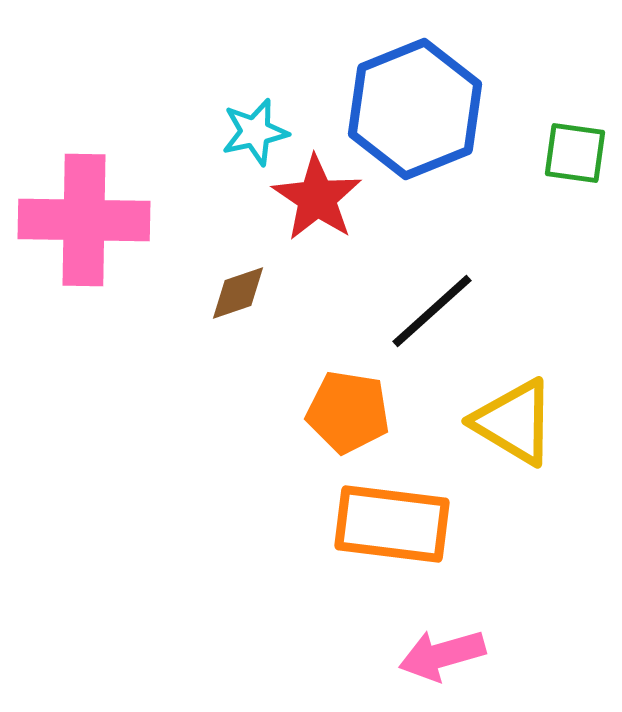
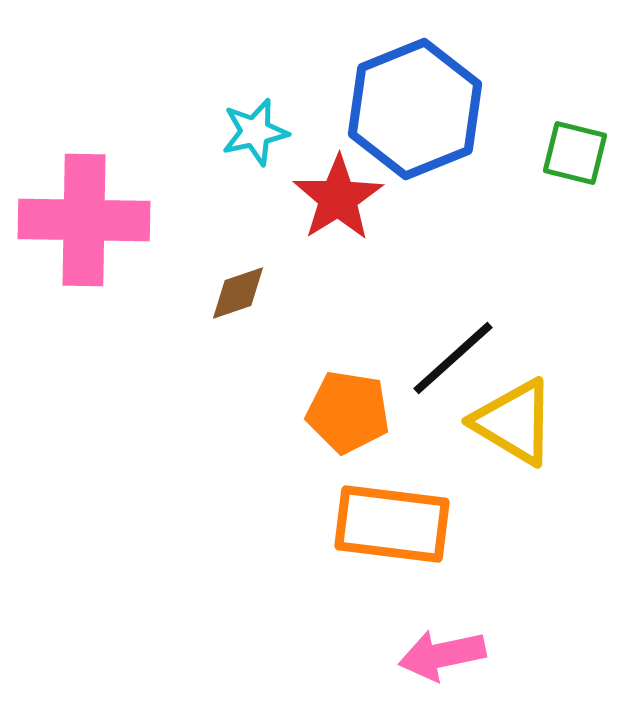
green square: rotated 6 degrees clockwise
red star: moved 21 px right; rotated 6 degrees clockwise
black line: moved 21 px right, 47 px down
pink arrow: rotated 4 degrees clockwise
